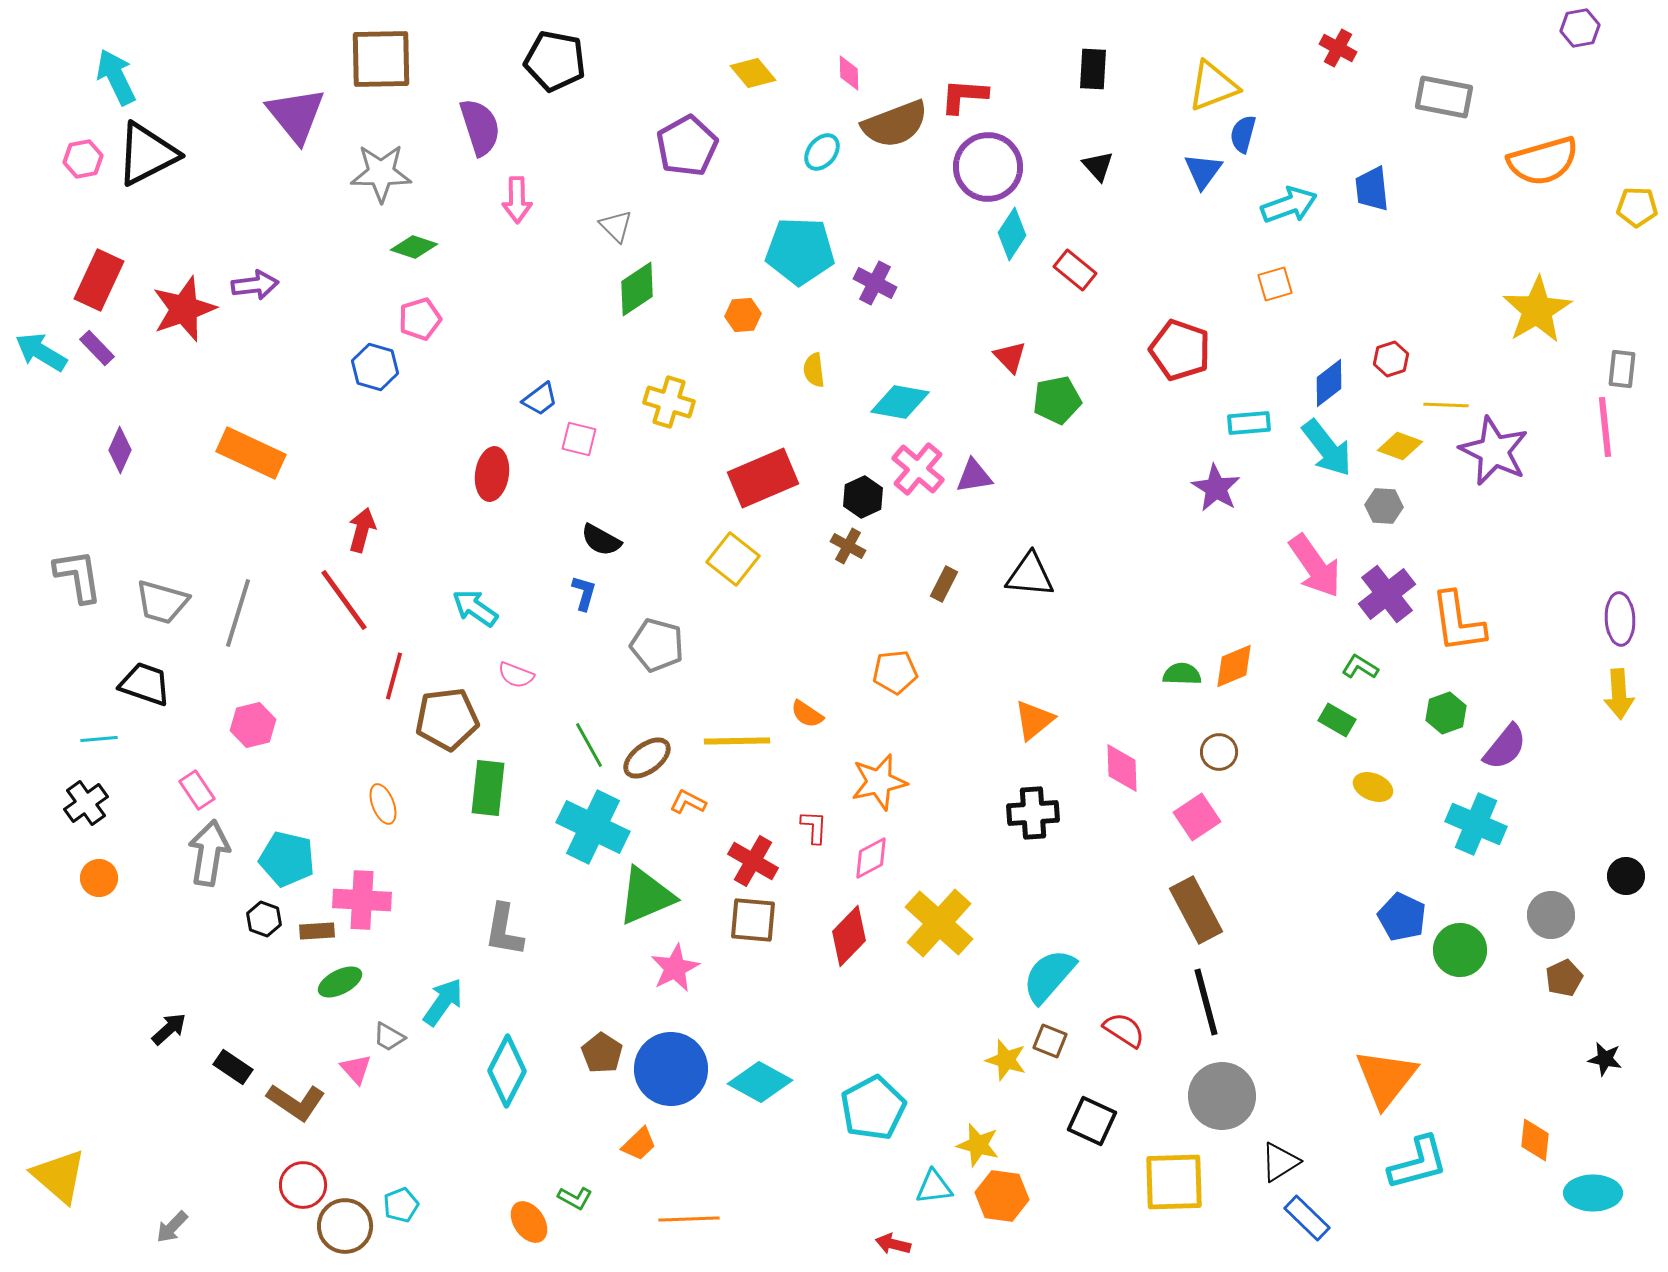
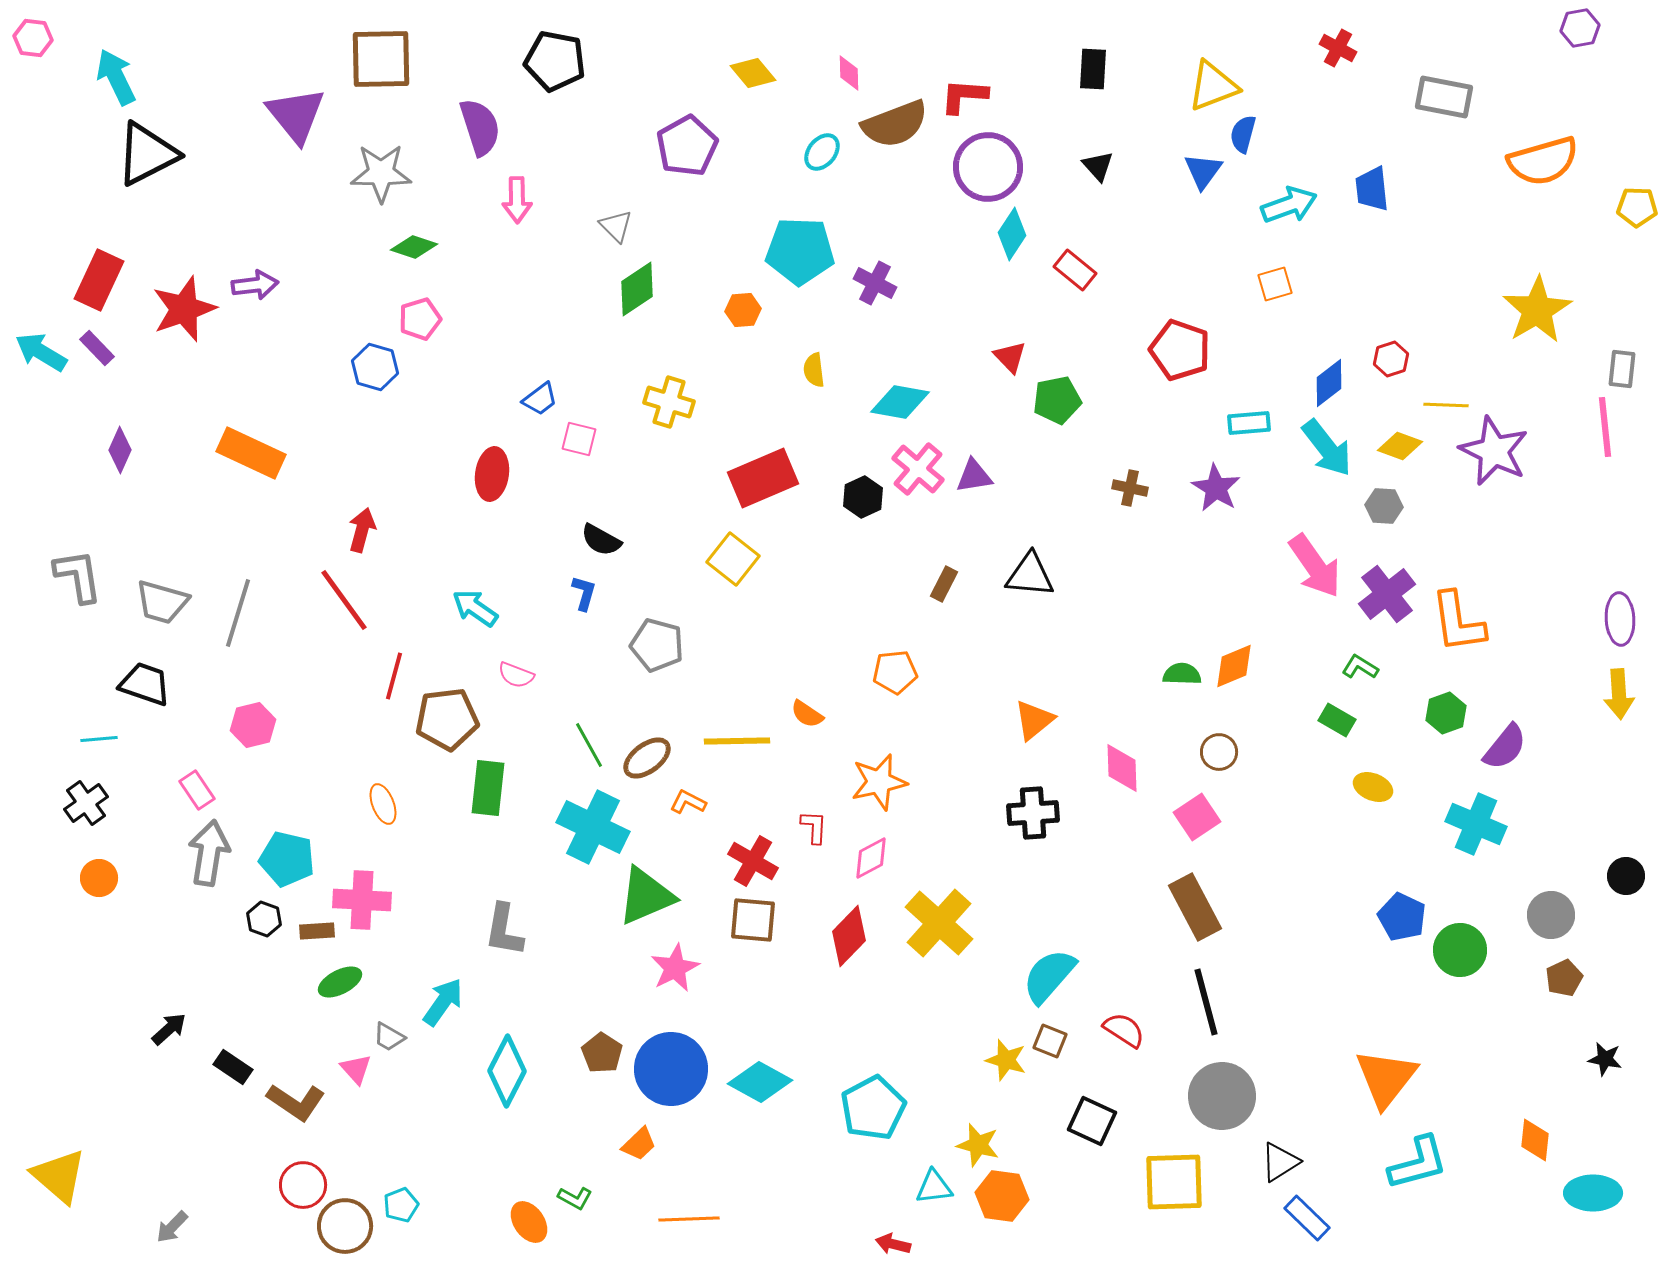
pink hexagon at (83, 159): moved 50 px left, 121 px up; rotated 18 degrees clockwise
orange hexagon at (743, 315): moved 5 px up
brown cross at (848, 546): moved 282 px right, 58 px up; rotated 16 degrees counterclockwise
brown rectangle at (1196, 910): moved 1 px left, 3 px up
